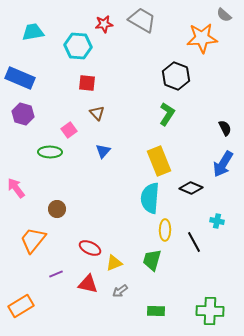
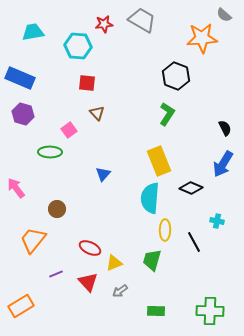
blue triangle: moved 23 px down
red triangle: moved 2 px up; rotated 35 degrees clockwise
